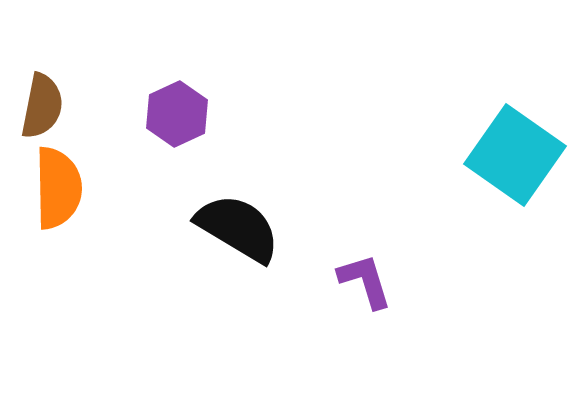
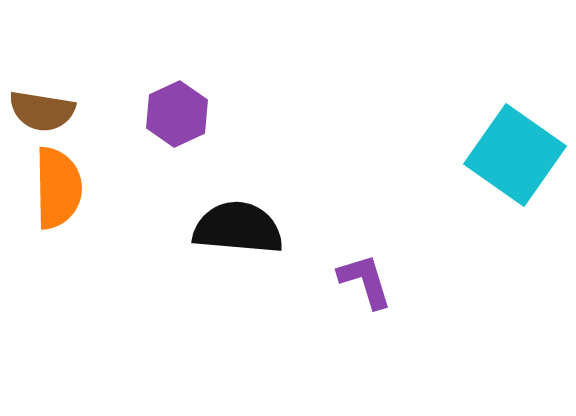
brown semicircle: moved 5 px down; rotated 88 degrees clockwise
black semicircle: rotated 26 degrees counterclockwise
